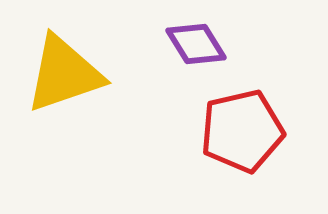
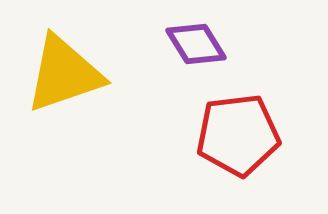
red pentagon: moved 4 px left, 4 px down; rotated 6 degrees clockwise
